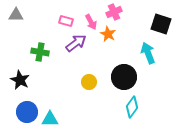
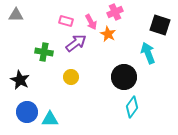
pink cross: moved 1 px right
black square: moved 1 px left, 1 px down
green cross: moved 4 px right
yellow circle: moved 18 px left, 5 px up
